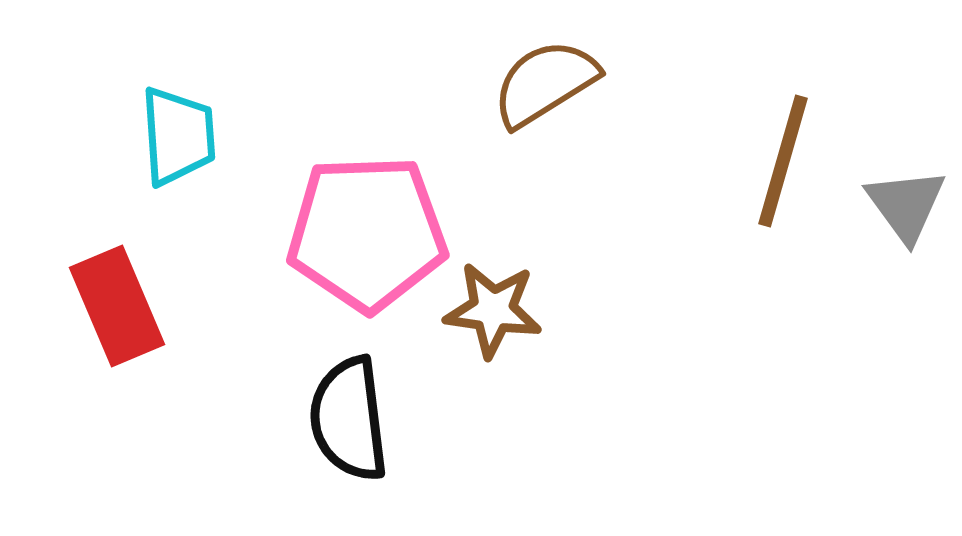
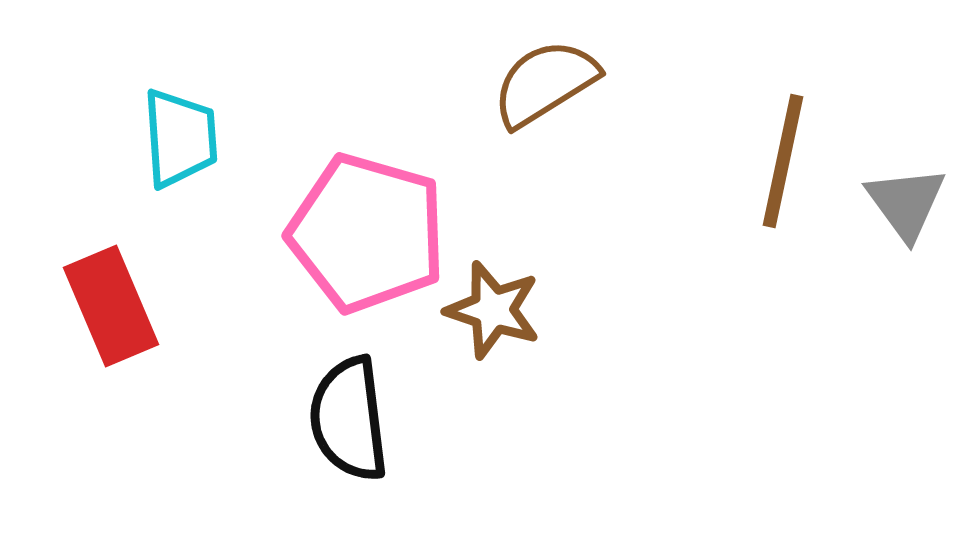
cyan trapezoid: moved 2 px right, 2 px down
brown line: rotated 4 degrees counterclockwise
gray triangle: moved 2 px up
pink pentagon: rotated 18 degrees clockwise
red rectangle: moved 6 px left
brown star: rotated 10 degrees clockwise
